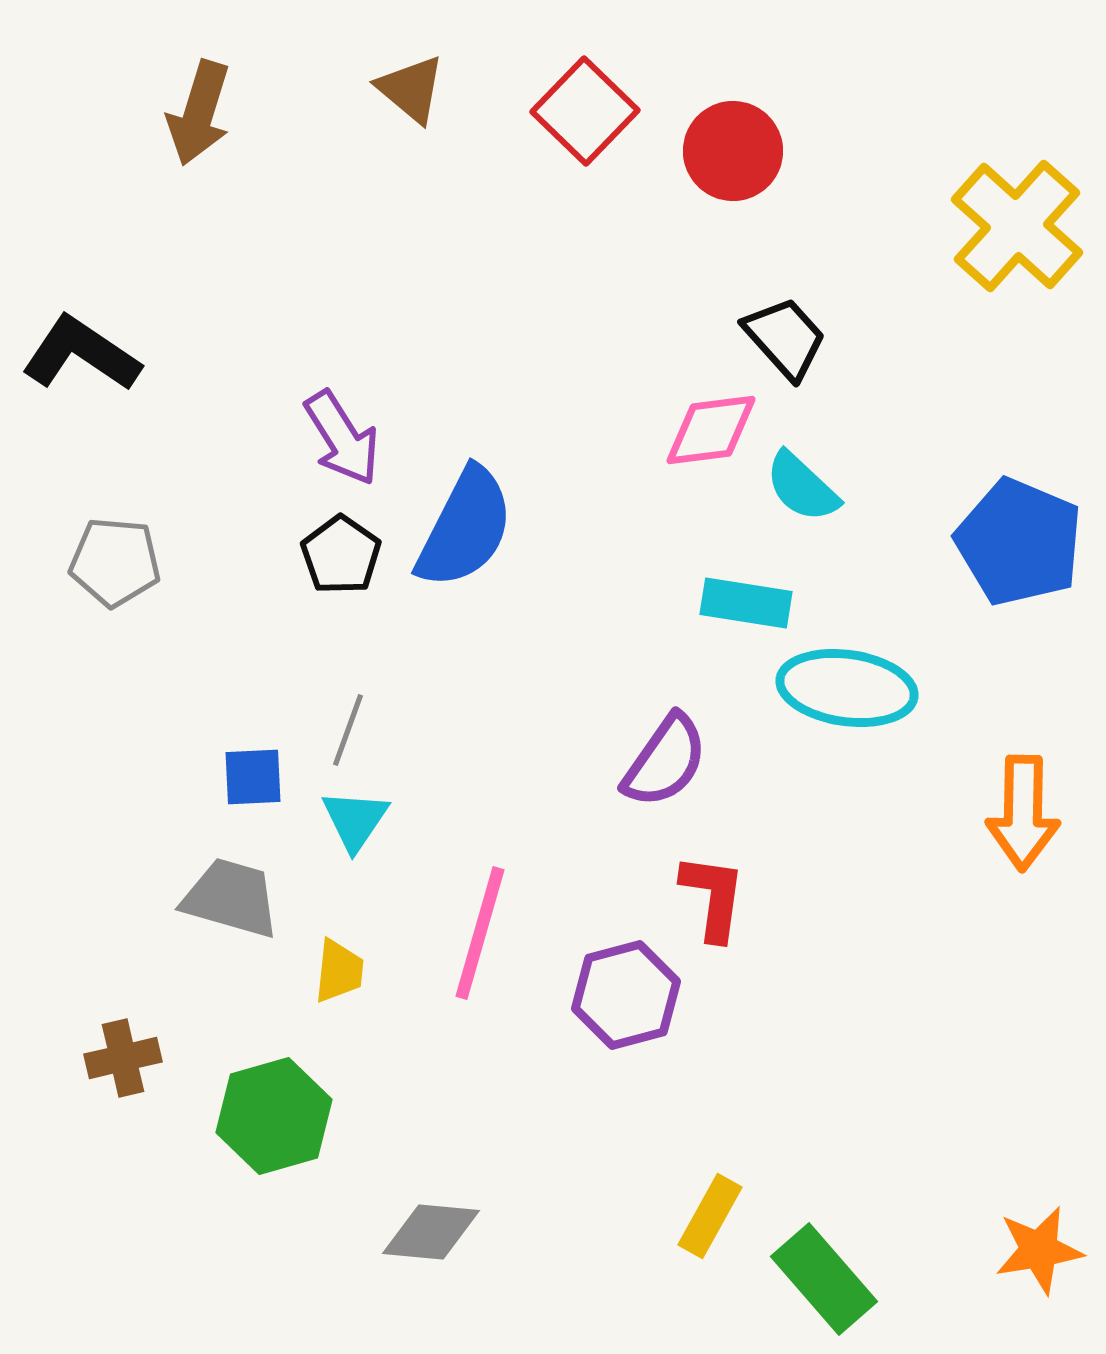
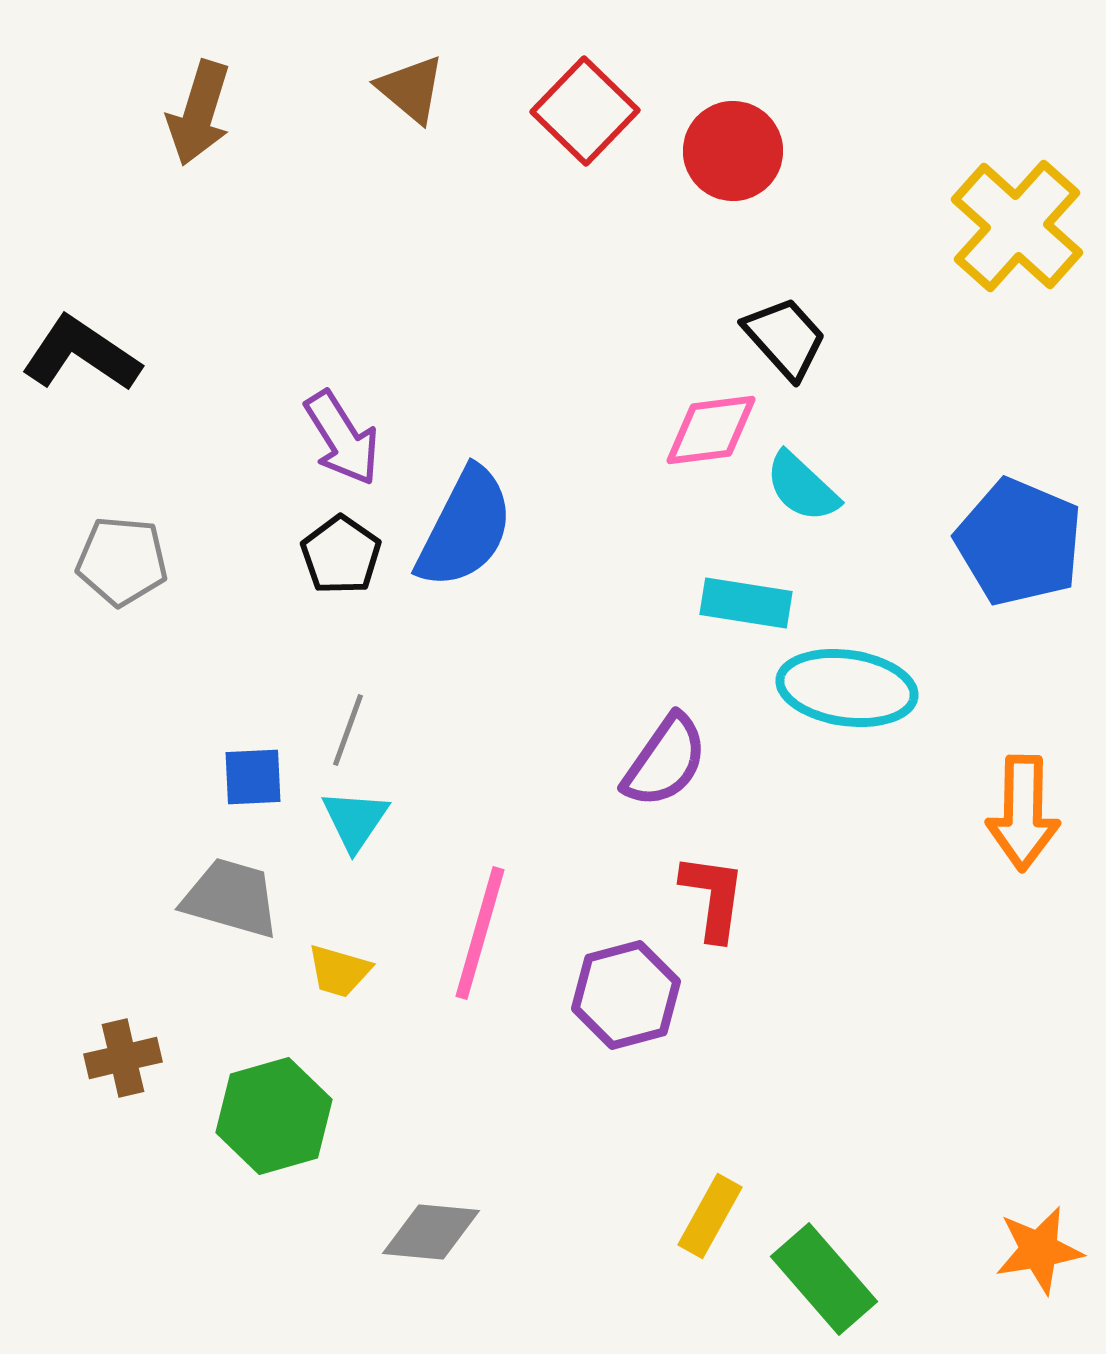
gray pentagon: moved 7 px right, 1 px up
yellow trapezoid: rotated 100 degrees clockwise
